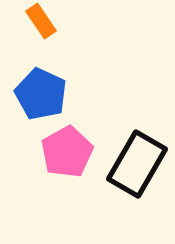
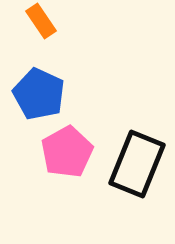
blue pentagon: moved 2 px left
black rectangle: rotated 8 degrees counterclockwise
